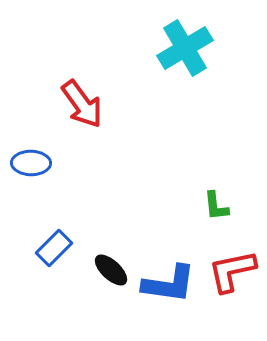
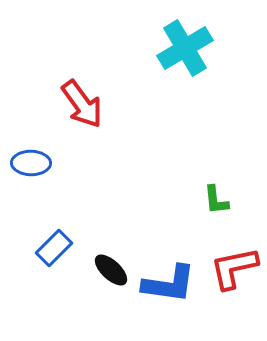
green L-shape: moved 6 px up
red L-shape: moved 2 px right, 3 px up
